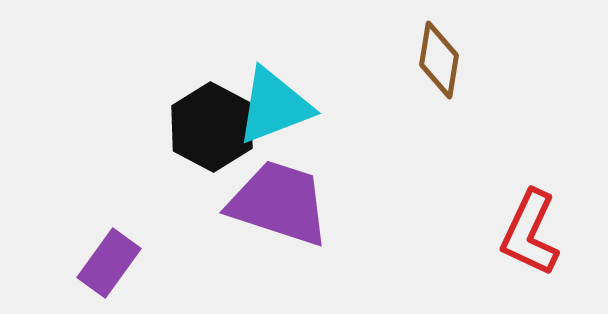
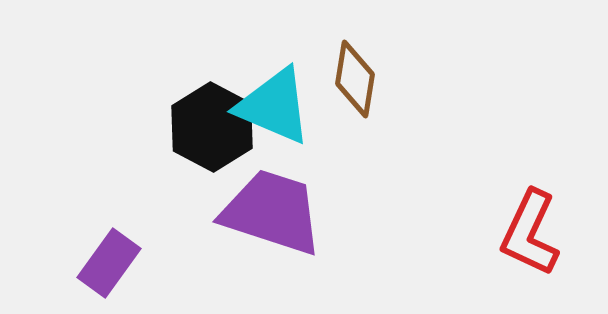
brown diamond: moved 84 px left, 19 px down
cyan triangle: rotated 44 degrees clockwise
purple trapezoid: moved 7 px left, 9 px down
